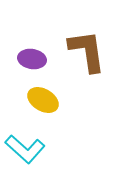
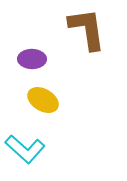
brown L-shape: moved 22 px up
purple ellipse: rotated 8 degrees counterclockwise
